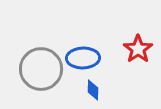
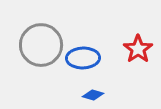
gray circle: moved 24 px up
blue diamond: moved 5 px down; rotated 75 degrees counterclockwise
